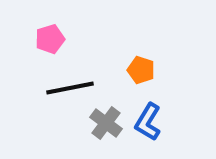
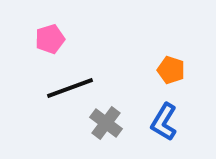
orange pentagon: moved 30 px right
black line: rotated 9 degrees counterclockwise
blue L-shape: moved 16 px right
